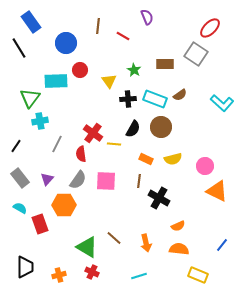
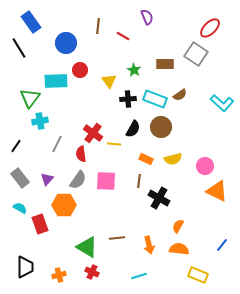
orange semicircle at (178, 226): rotated 144 degrees clockwise
brown line at (114, 238): moved 3 px right; rotated 49 degrees counterclockwise
orange arrow at (146, 243): moved 3 px right, 2 px down
